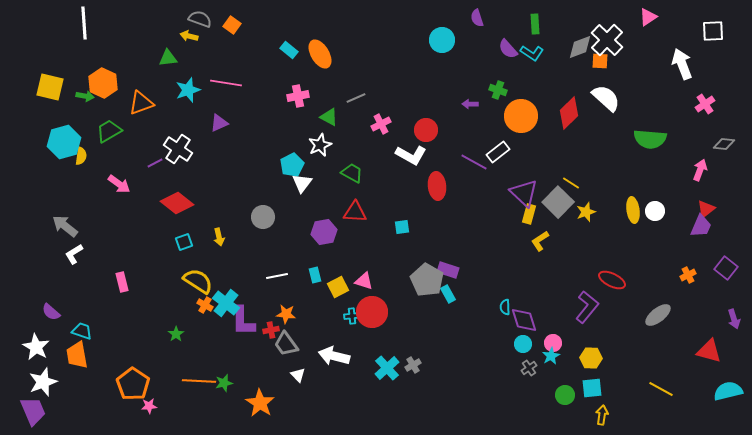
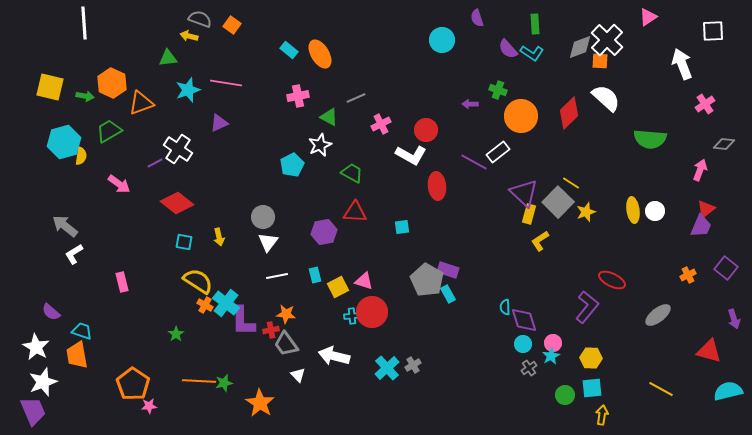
orange hexagon at (103, 83): moved 9 px right
white triangle at (302, 183): moved 34 px left, 59 px down
cyan square at (184, 242): rotated 30 degrees clockwise
